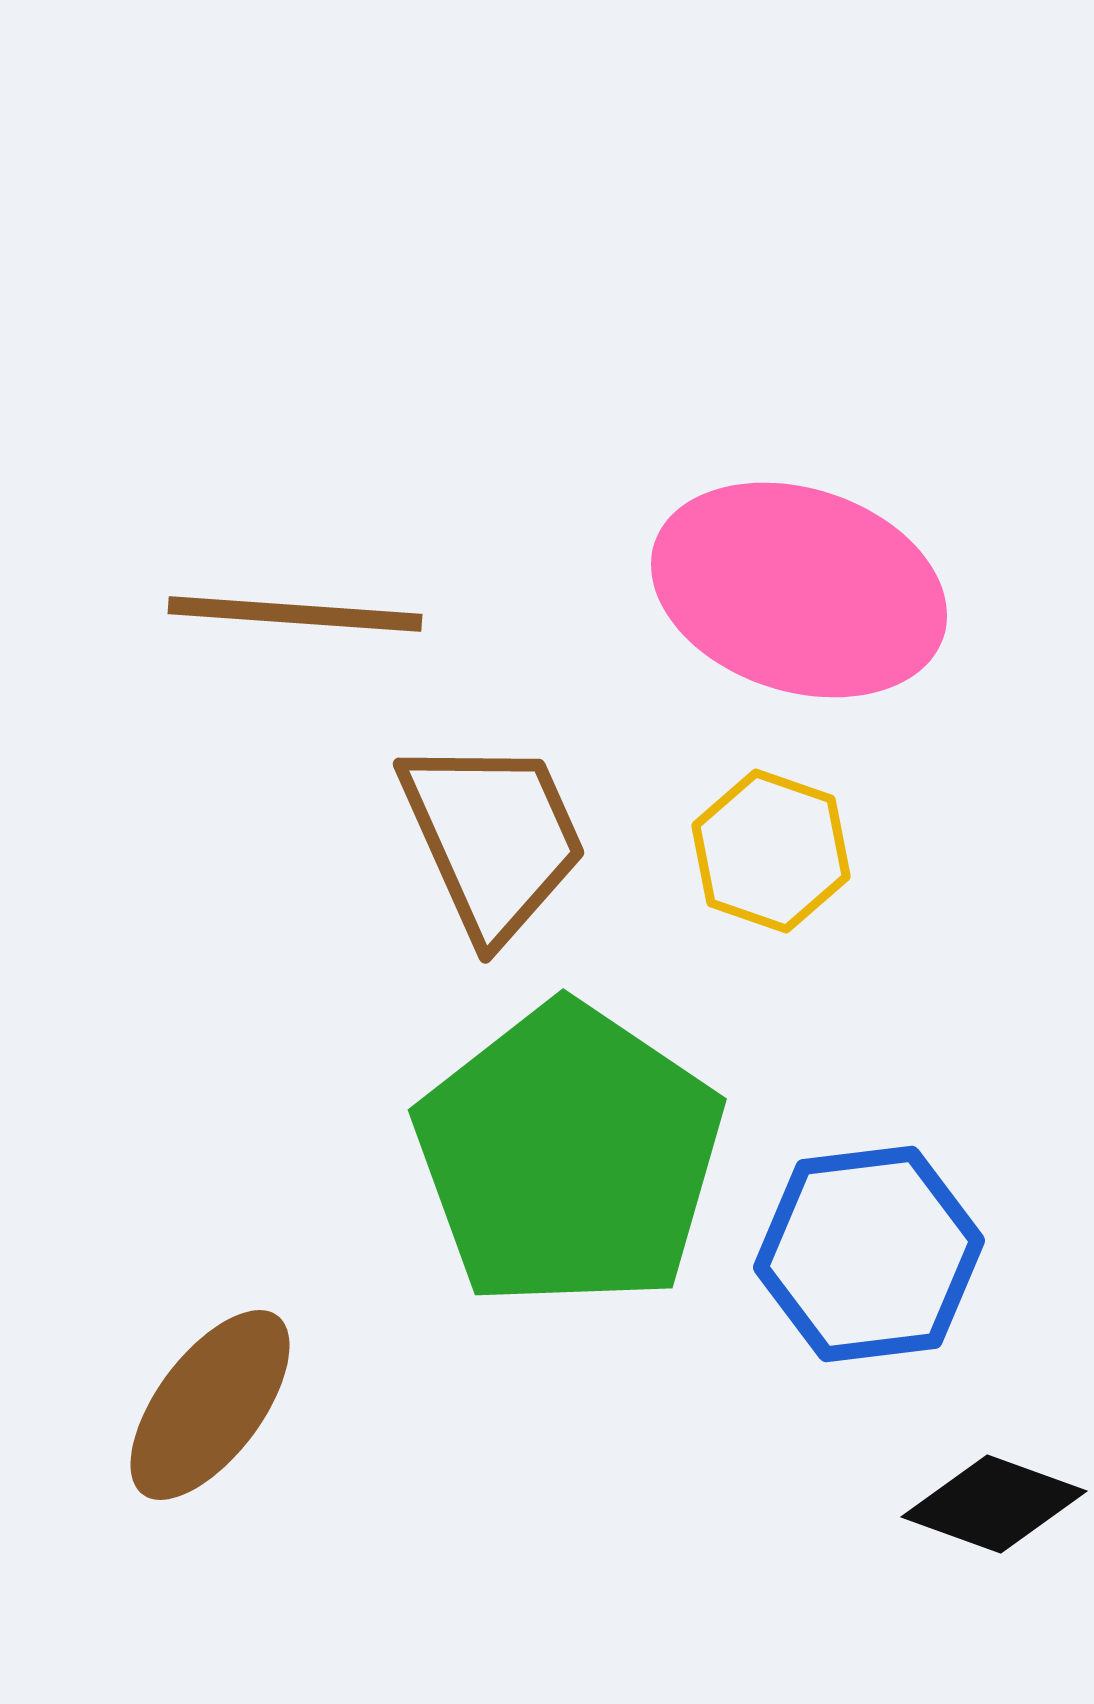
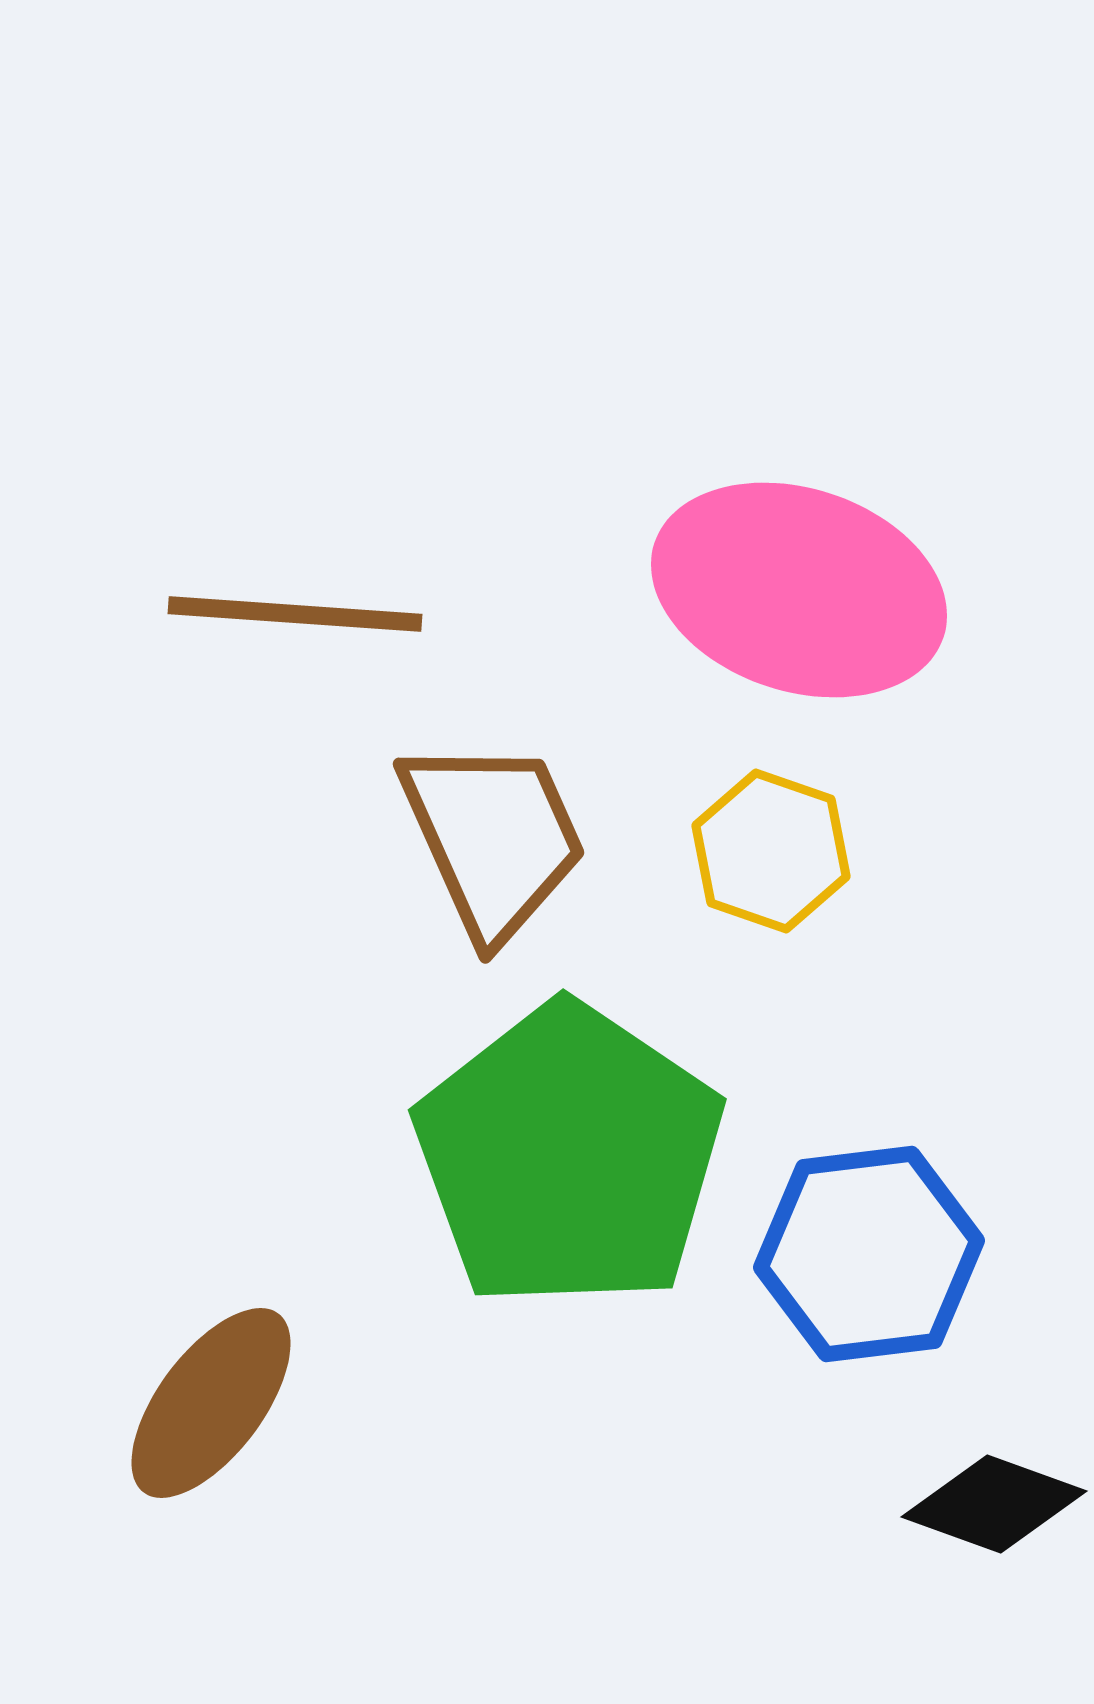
brown ellipse: moved 1 px right, 2 px up
